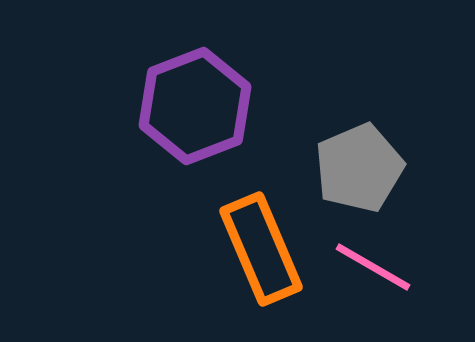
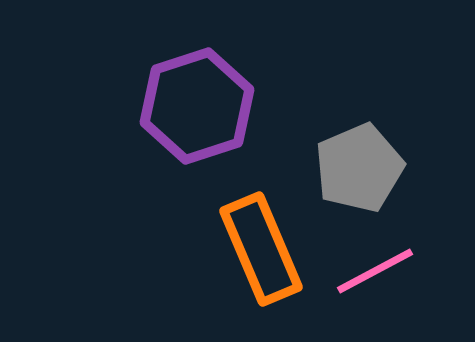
purple hexagon: moved 2 px right; rotated 3 degrees clockwise
pink line: moved 2 px right, 4 px down; rotated 58 degrees counterclockwise
